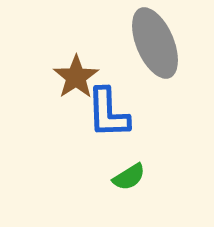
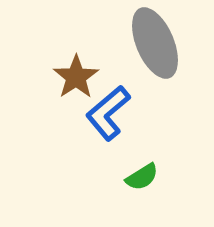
blue L-shape: rotated 52 degrees clockwise
green semicircle: moved 13 px right
